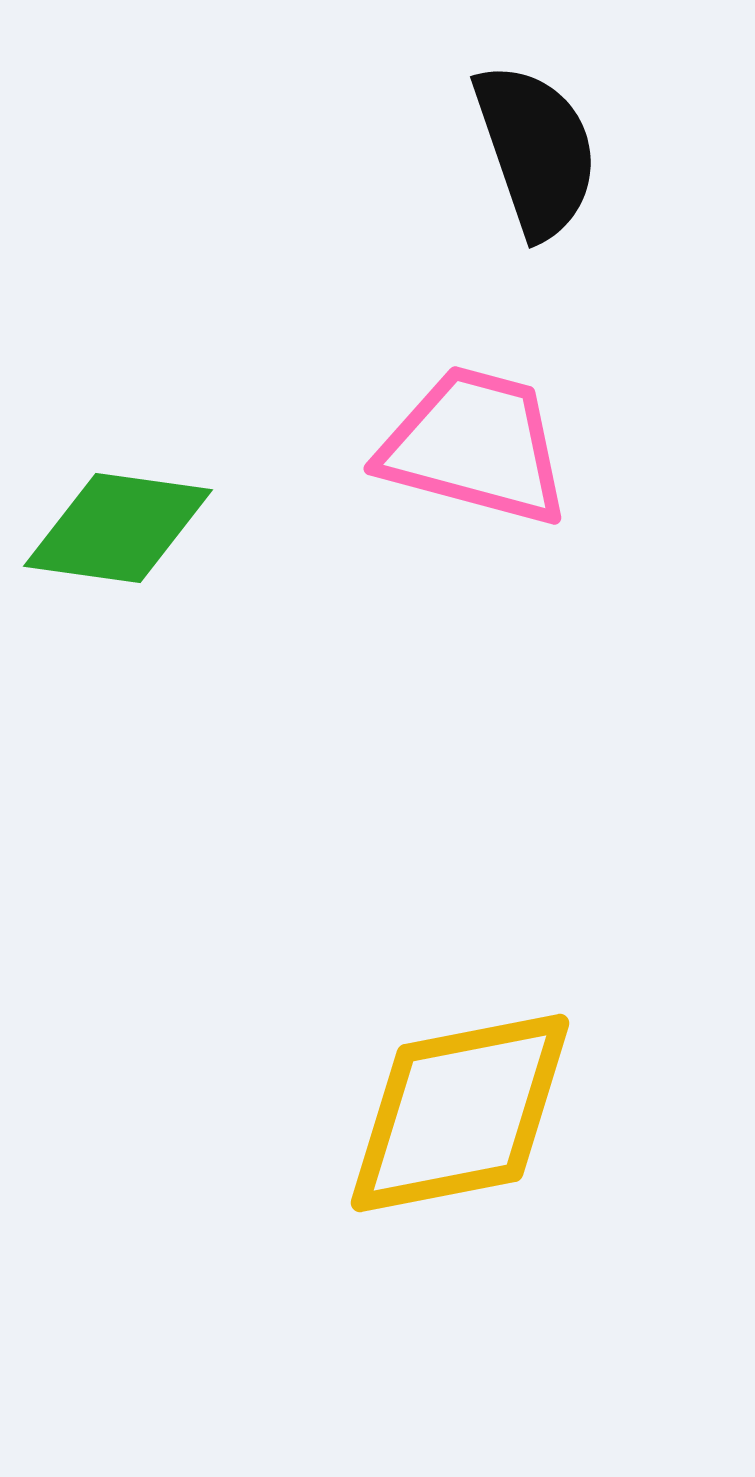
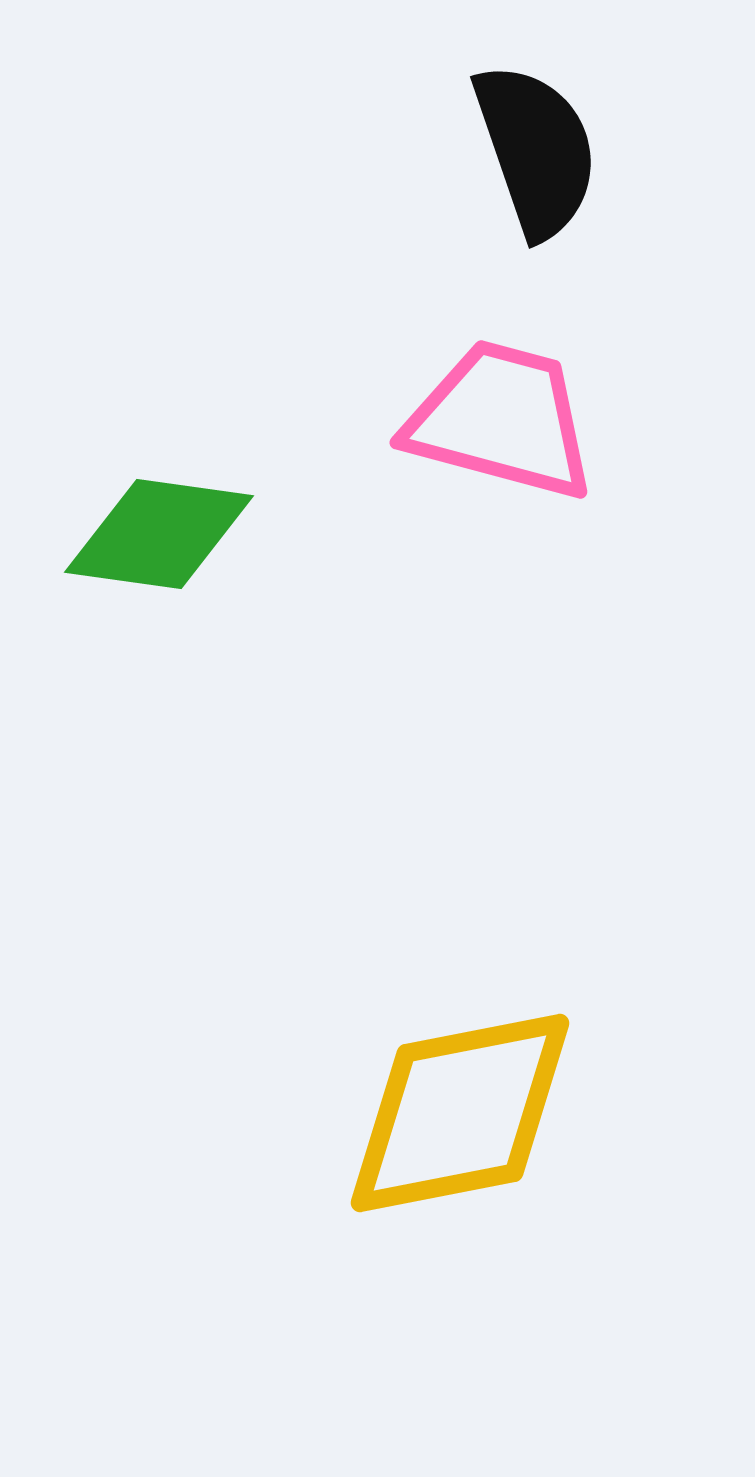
pink trapezoid: moved 26 px right, 26 px up
green diamond: moved 41 px right, 6 px down
